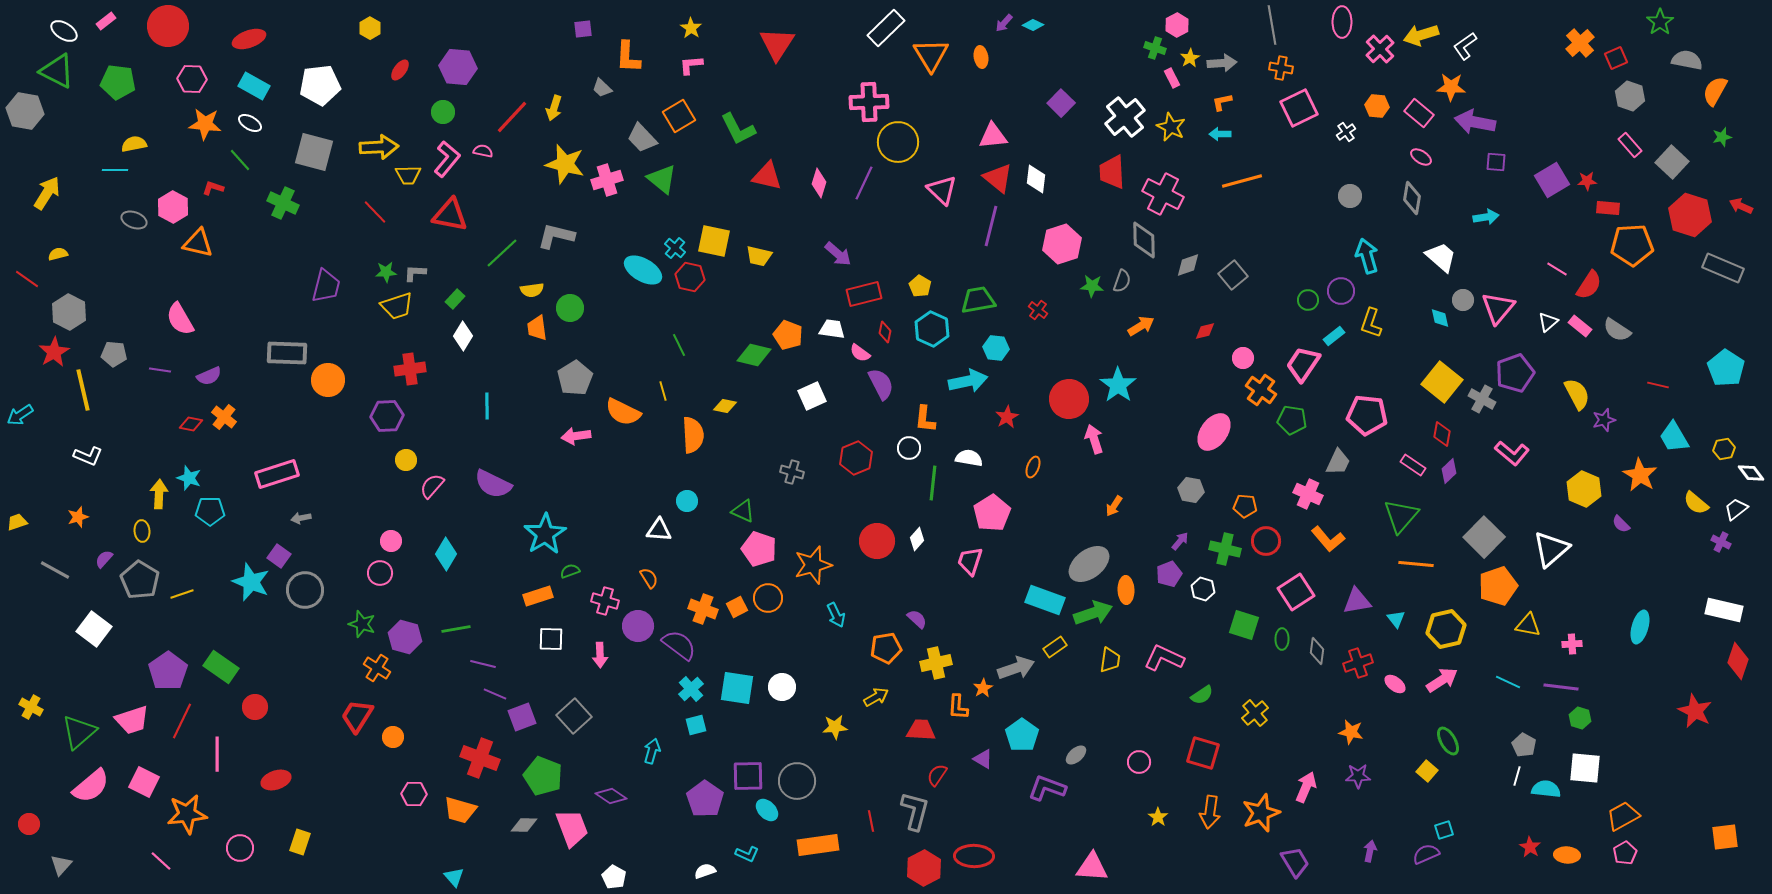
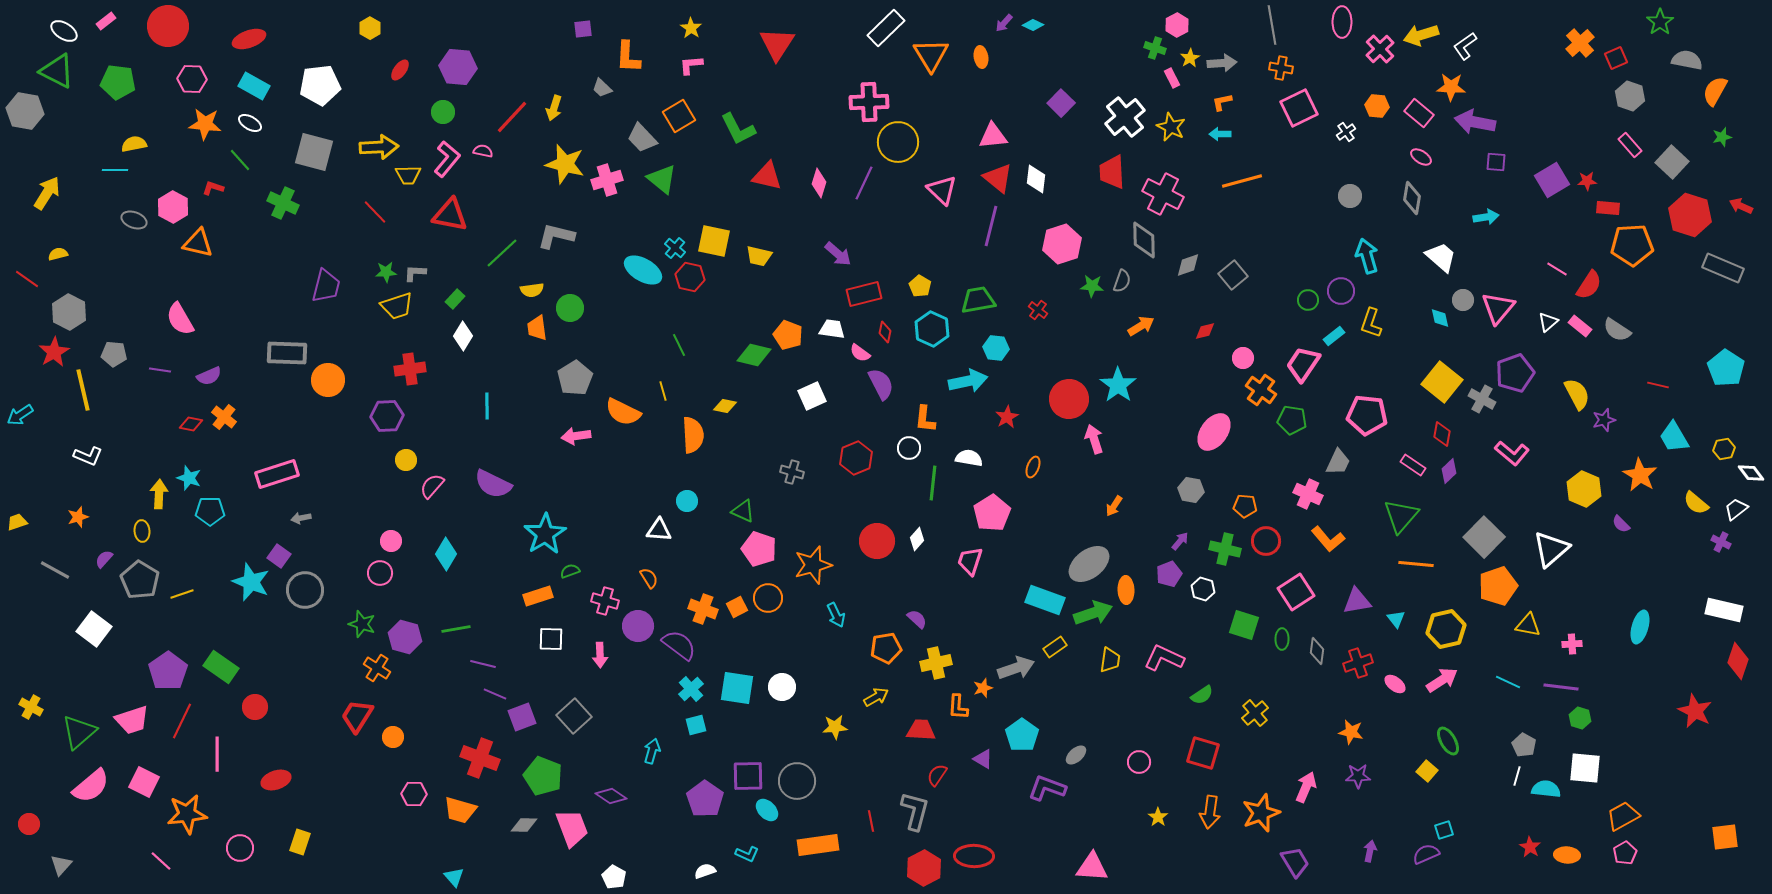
orange star at (983, 688): rotated 12 degrees clockwise
